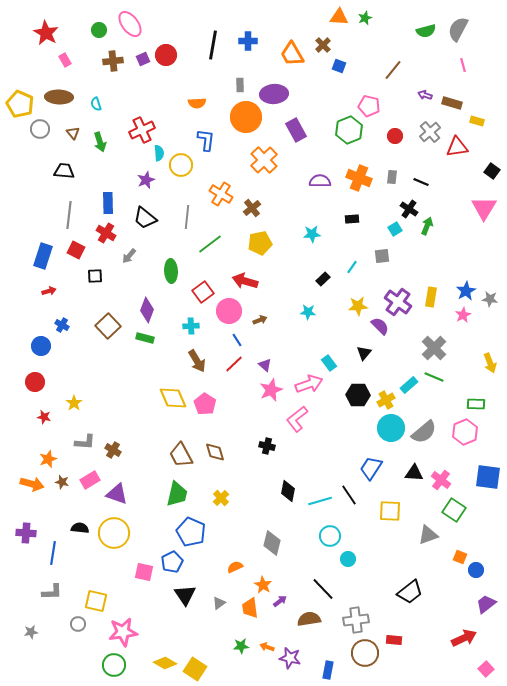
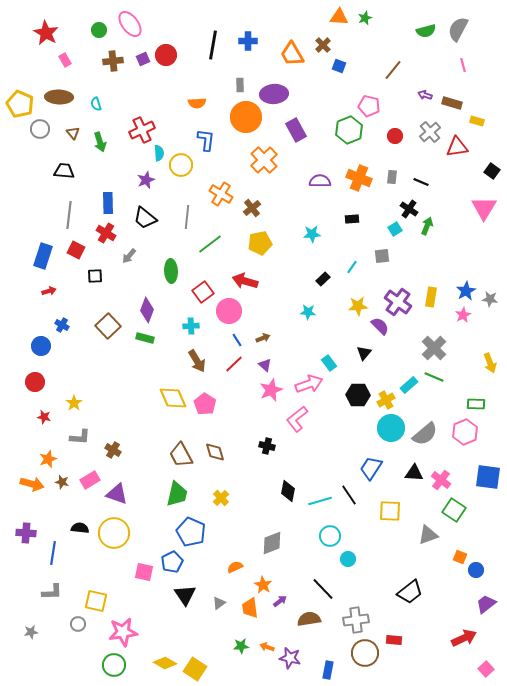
brown arrow at (260, 320): moved 3 px right, 18 px down
gray semicircle at (424, 432): moved 1 px right, 2 px down
gray L-shape at (85, 442): moved 5 px left, 5 px up
gray diamond at (272, 543): rotated 55 degrees clockwise
